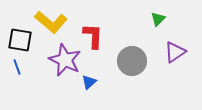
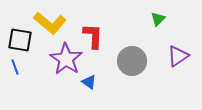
yellow L-shape: moved 1 px left, 1 px down
purple triangle: moved 3 px right, 4 px down
purple star: moved 1 px right, 1 px up; rotated 8 degrees clockwise
blue line: moved 2 px left
blue triangle: rotated 42 degrees counterclockwise
